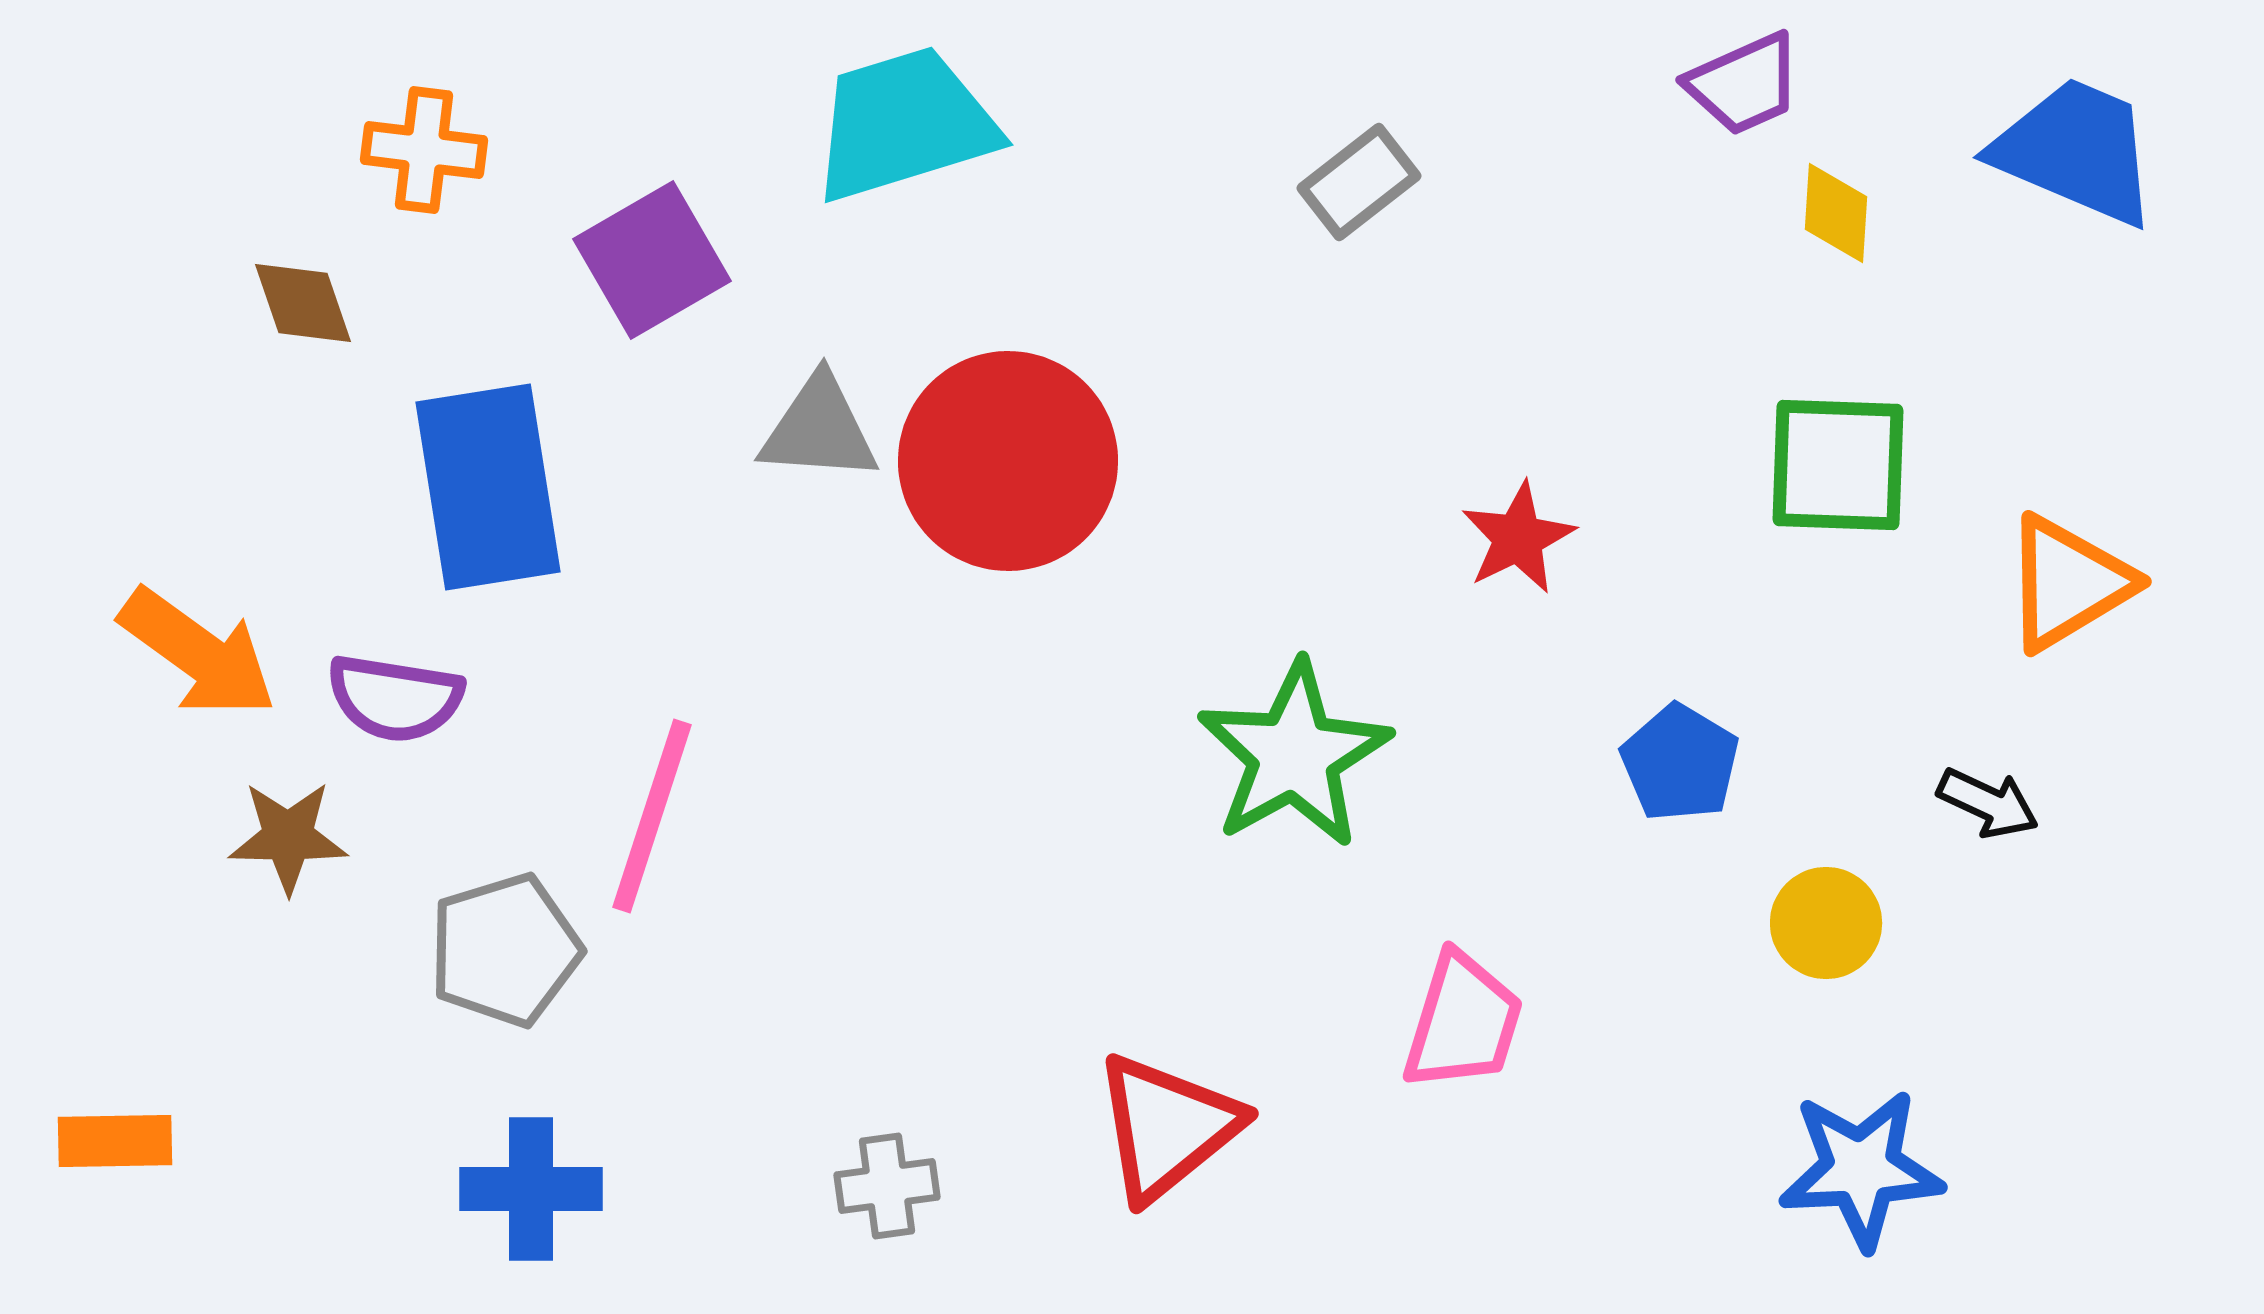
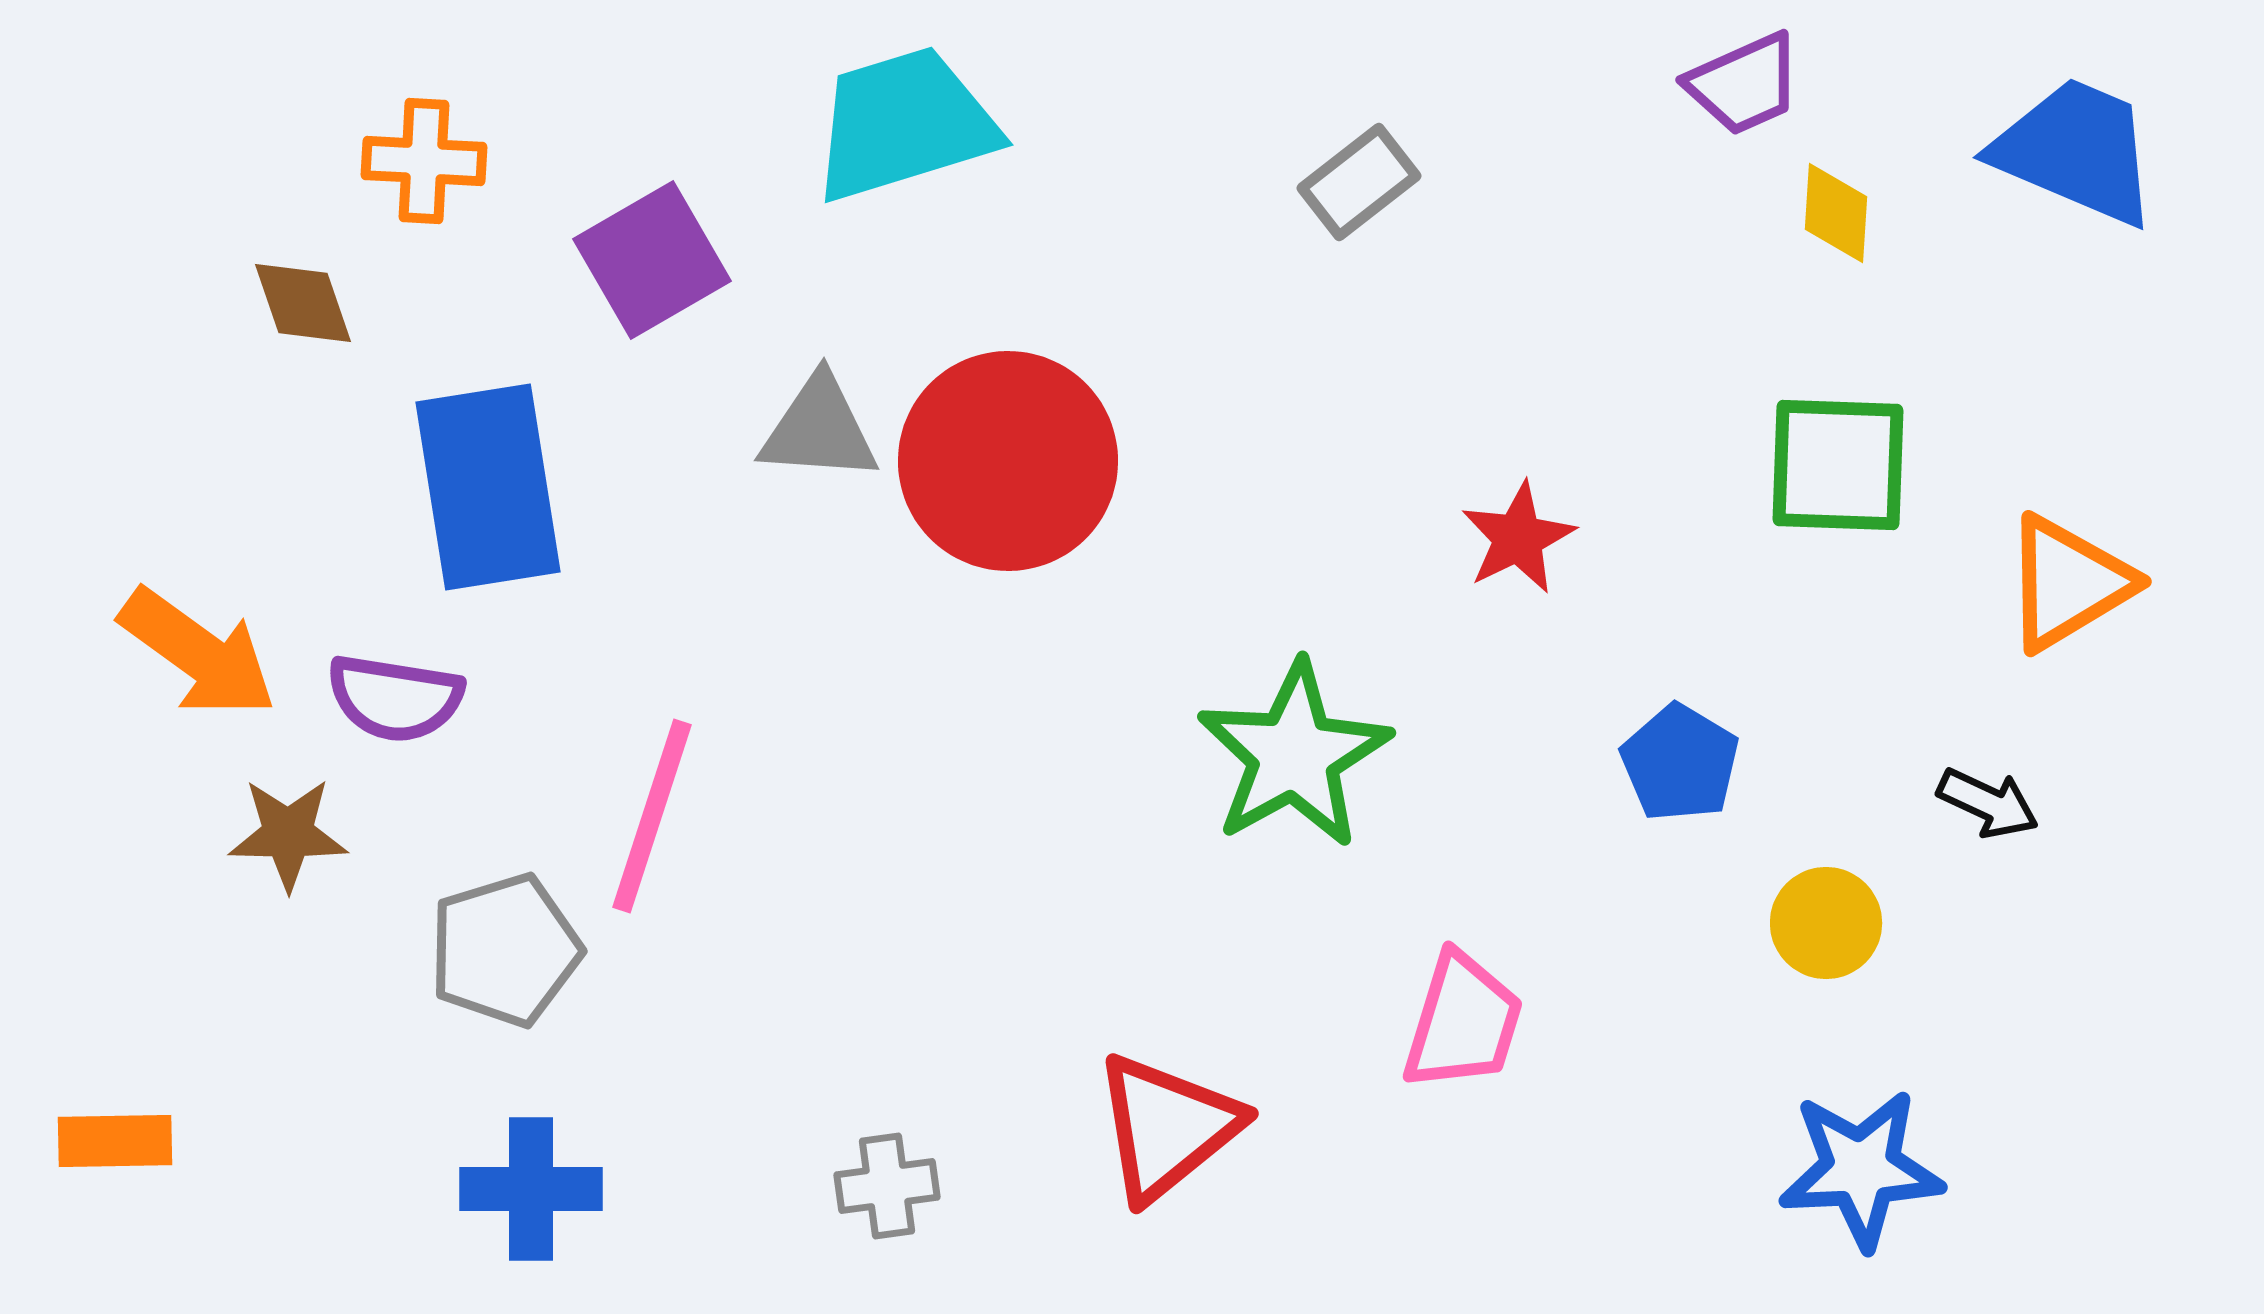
orange cross: moved 11 px down; rotated 4 degrees counterclockwise
brown star: moved 3 px up
